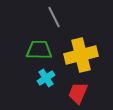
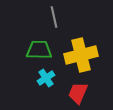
gray line: rotated 15 degrees clockwise
